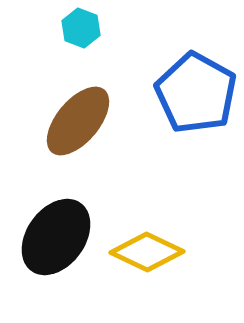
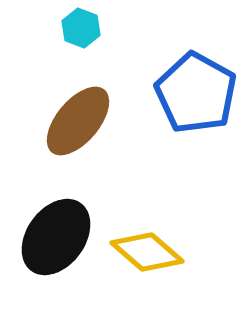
yellow diamond: rotated 16 degrees clockwise
